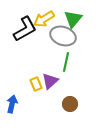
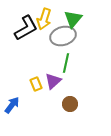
yellow arrow: rotated 40 degrees counterclockwise
black L-shape: moved 1 px right, 1 px up
gray ellipse: rotated 35 degrees counterclockwise
green line: moved 1 px down
purple triangle: moved 3 px right
blue arrow: moved 1 px down; rotated 24 degrees clockwise
